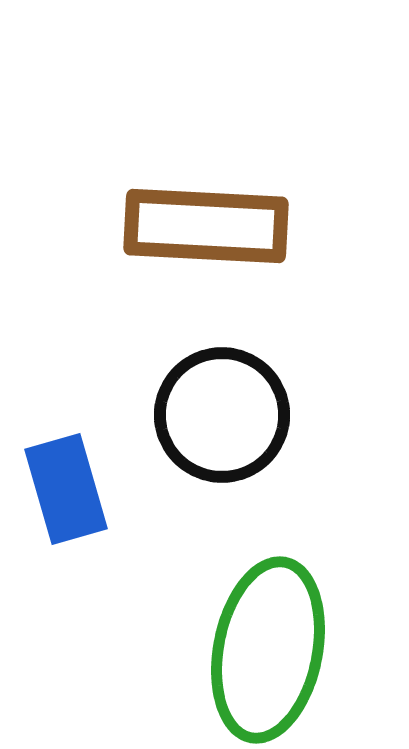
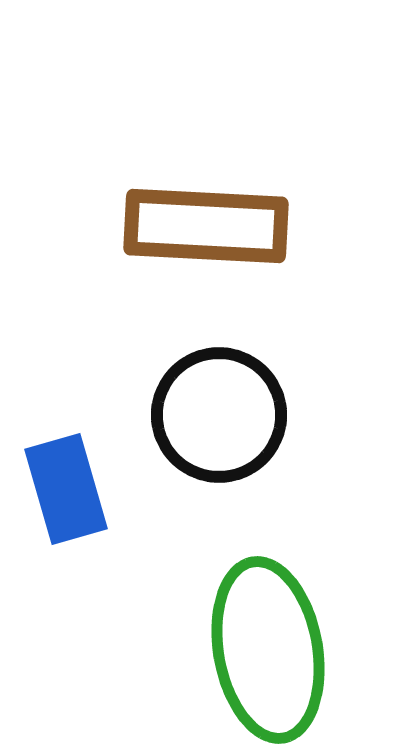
black circle: moved 3 px left
green ellipse: rotated 21 degrees counterclockwise
